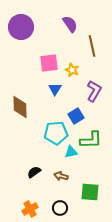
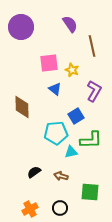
blue triangle: rotated 24 degrees counterclockwise
brown diamond: moved 2 px right
